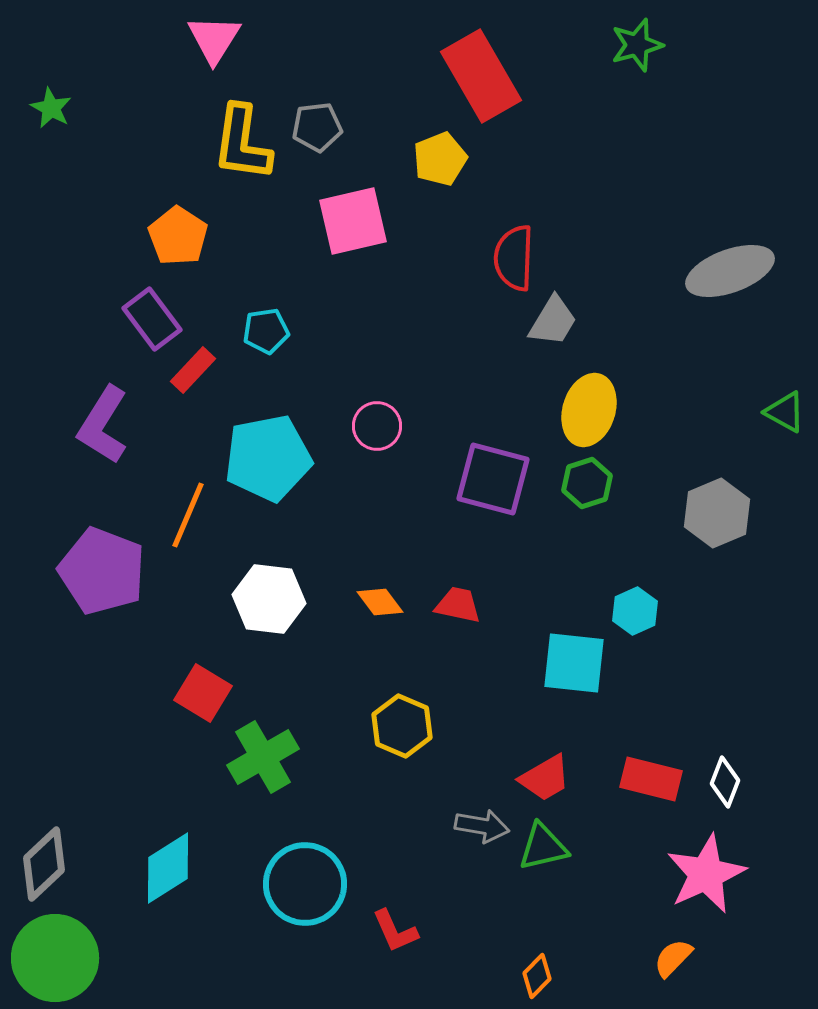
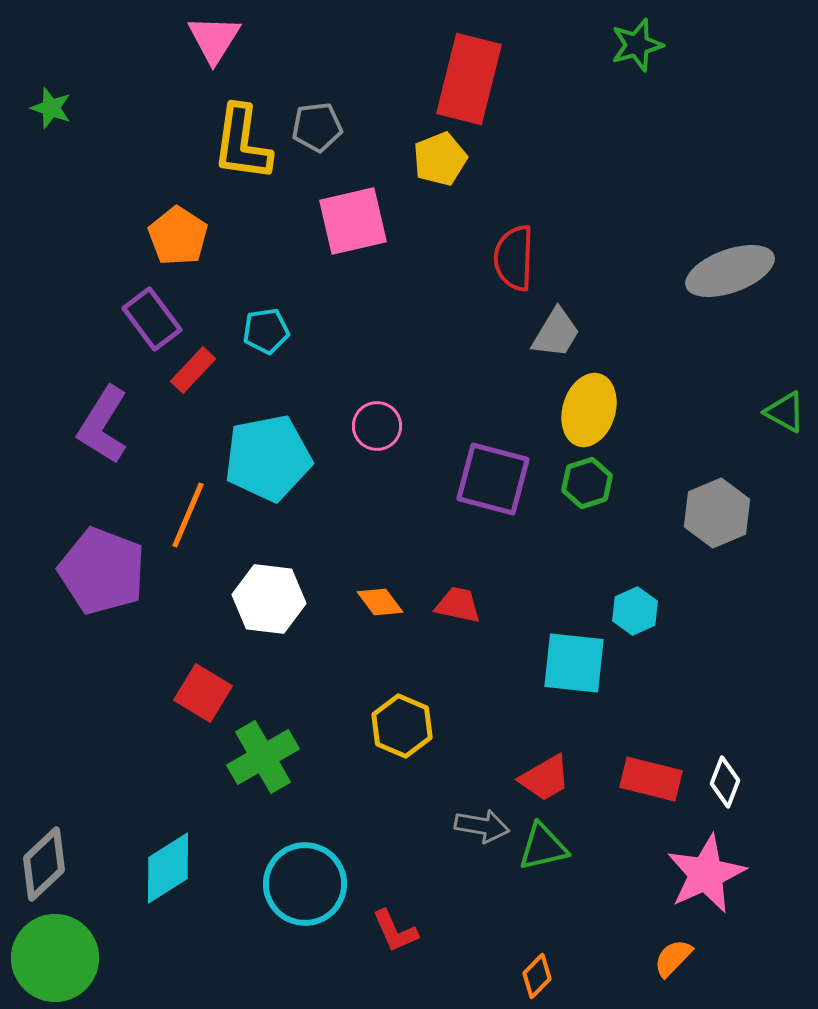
red rectangle at (481, 76): moved 12 px left, 3 px down; rotated 44 degrees clockwise
green star at (51, 108): rotated 9 degrees counterclockwise
gray trapezoid at (553, 321): moved 3 px right, 12 px down
